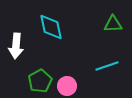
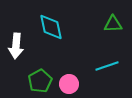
pink circle: moved 2 px right, 2 px up
